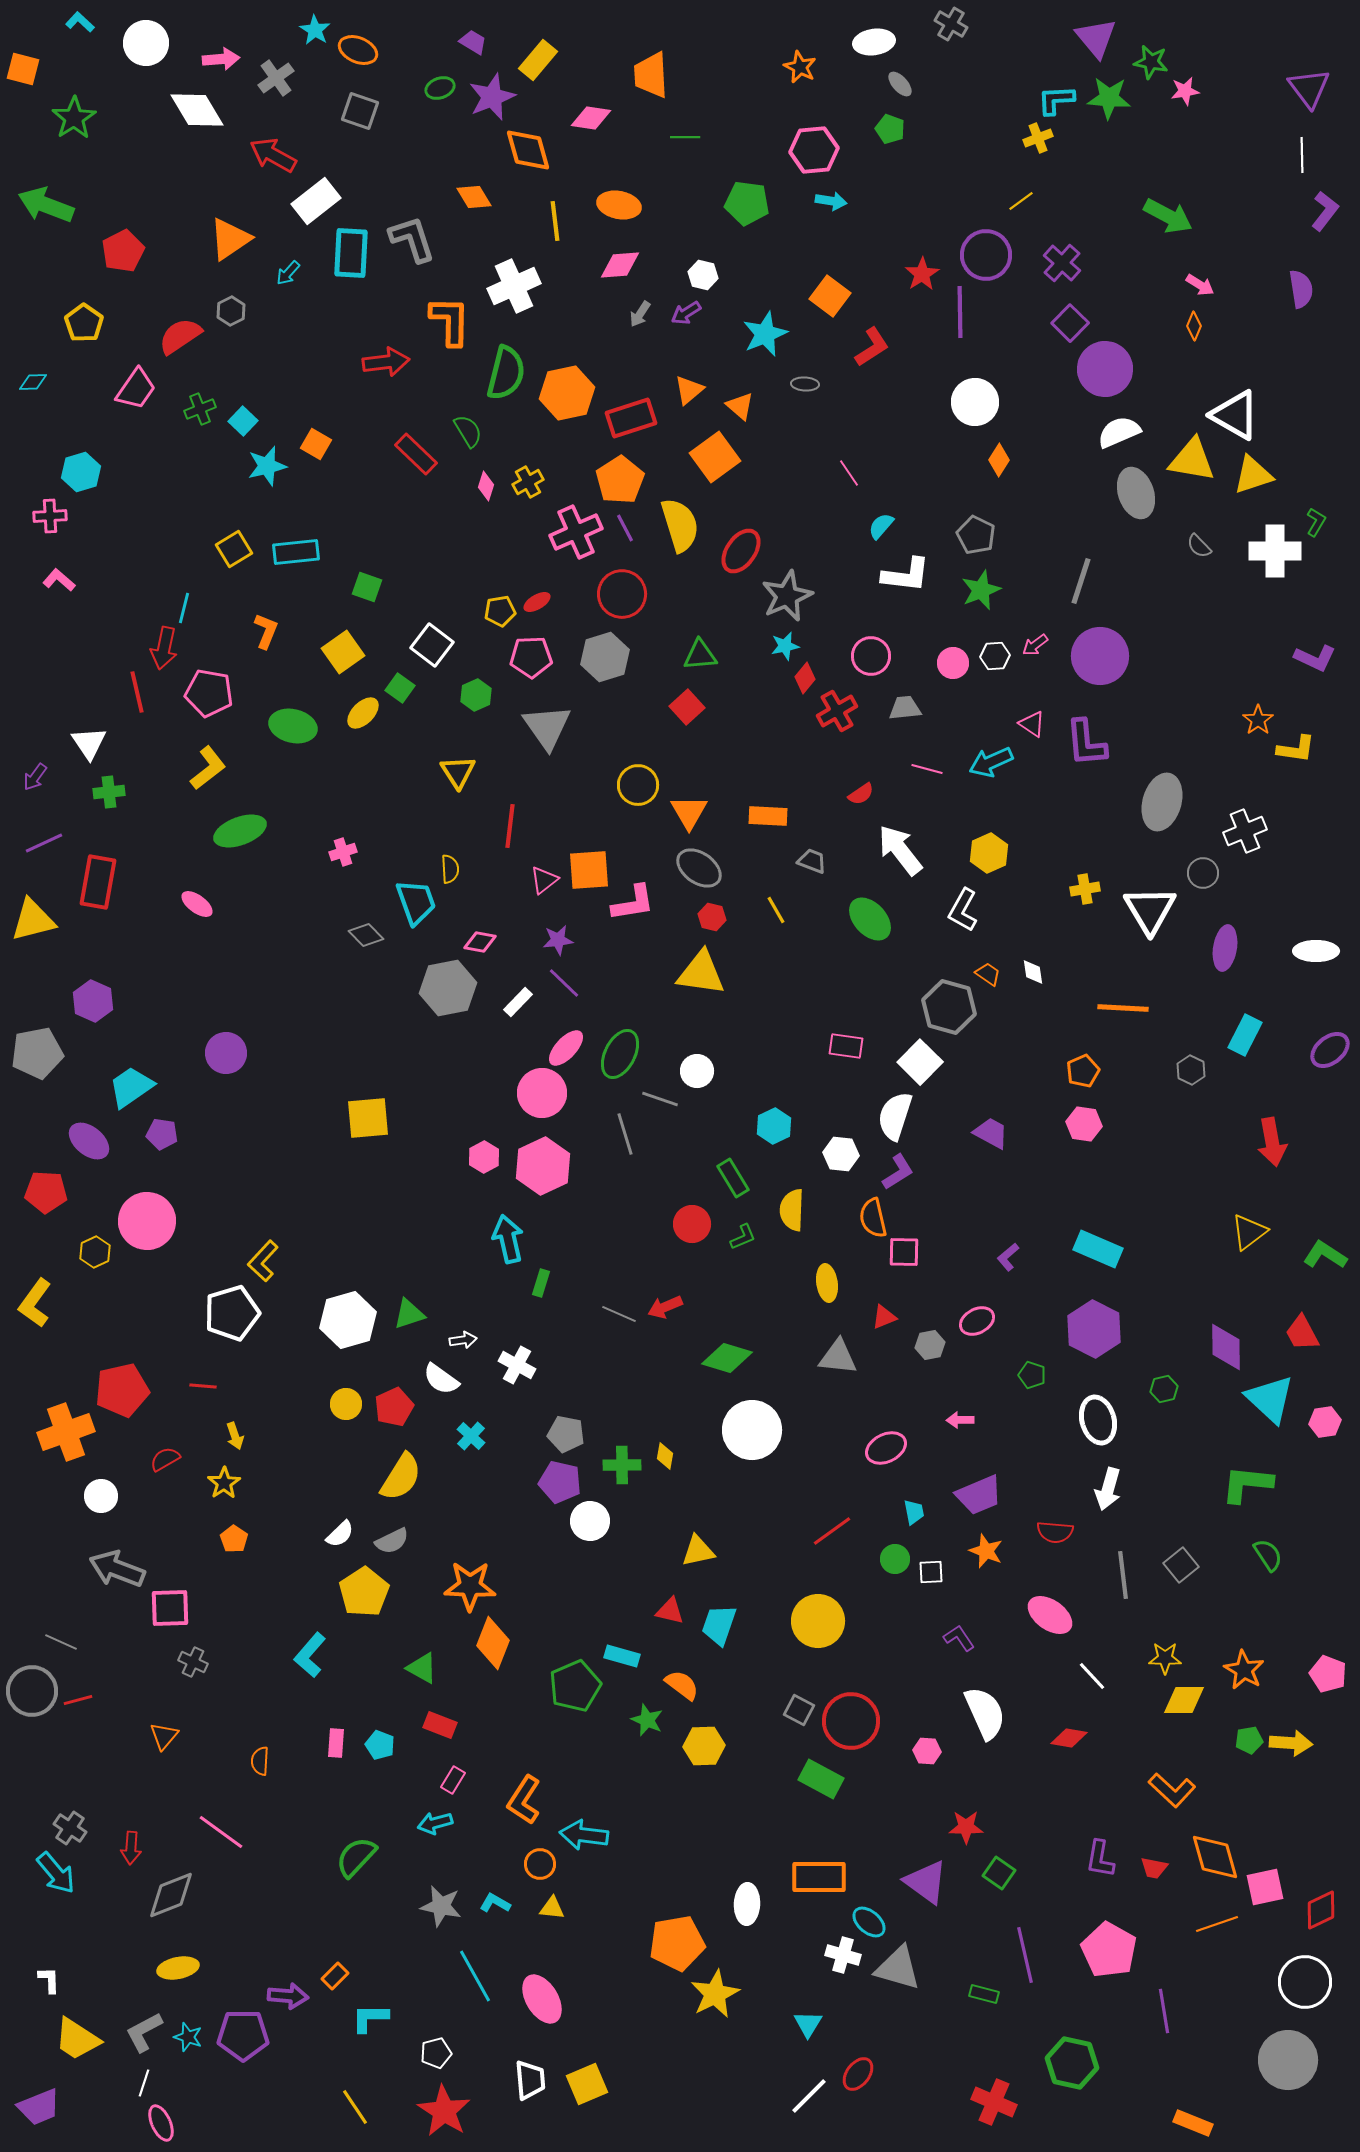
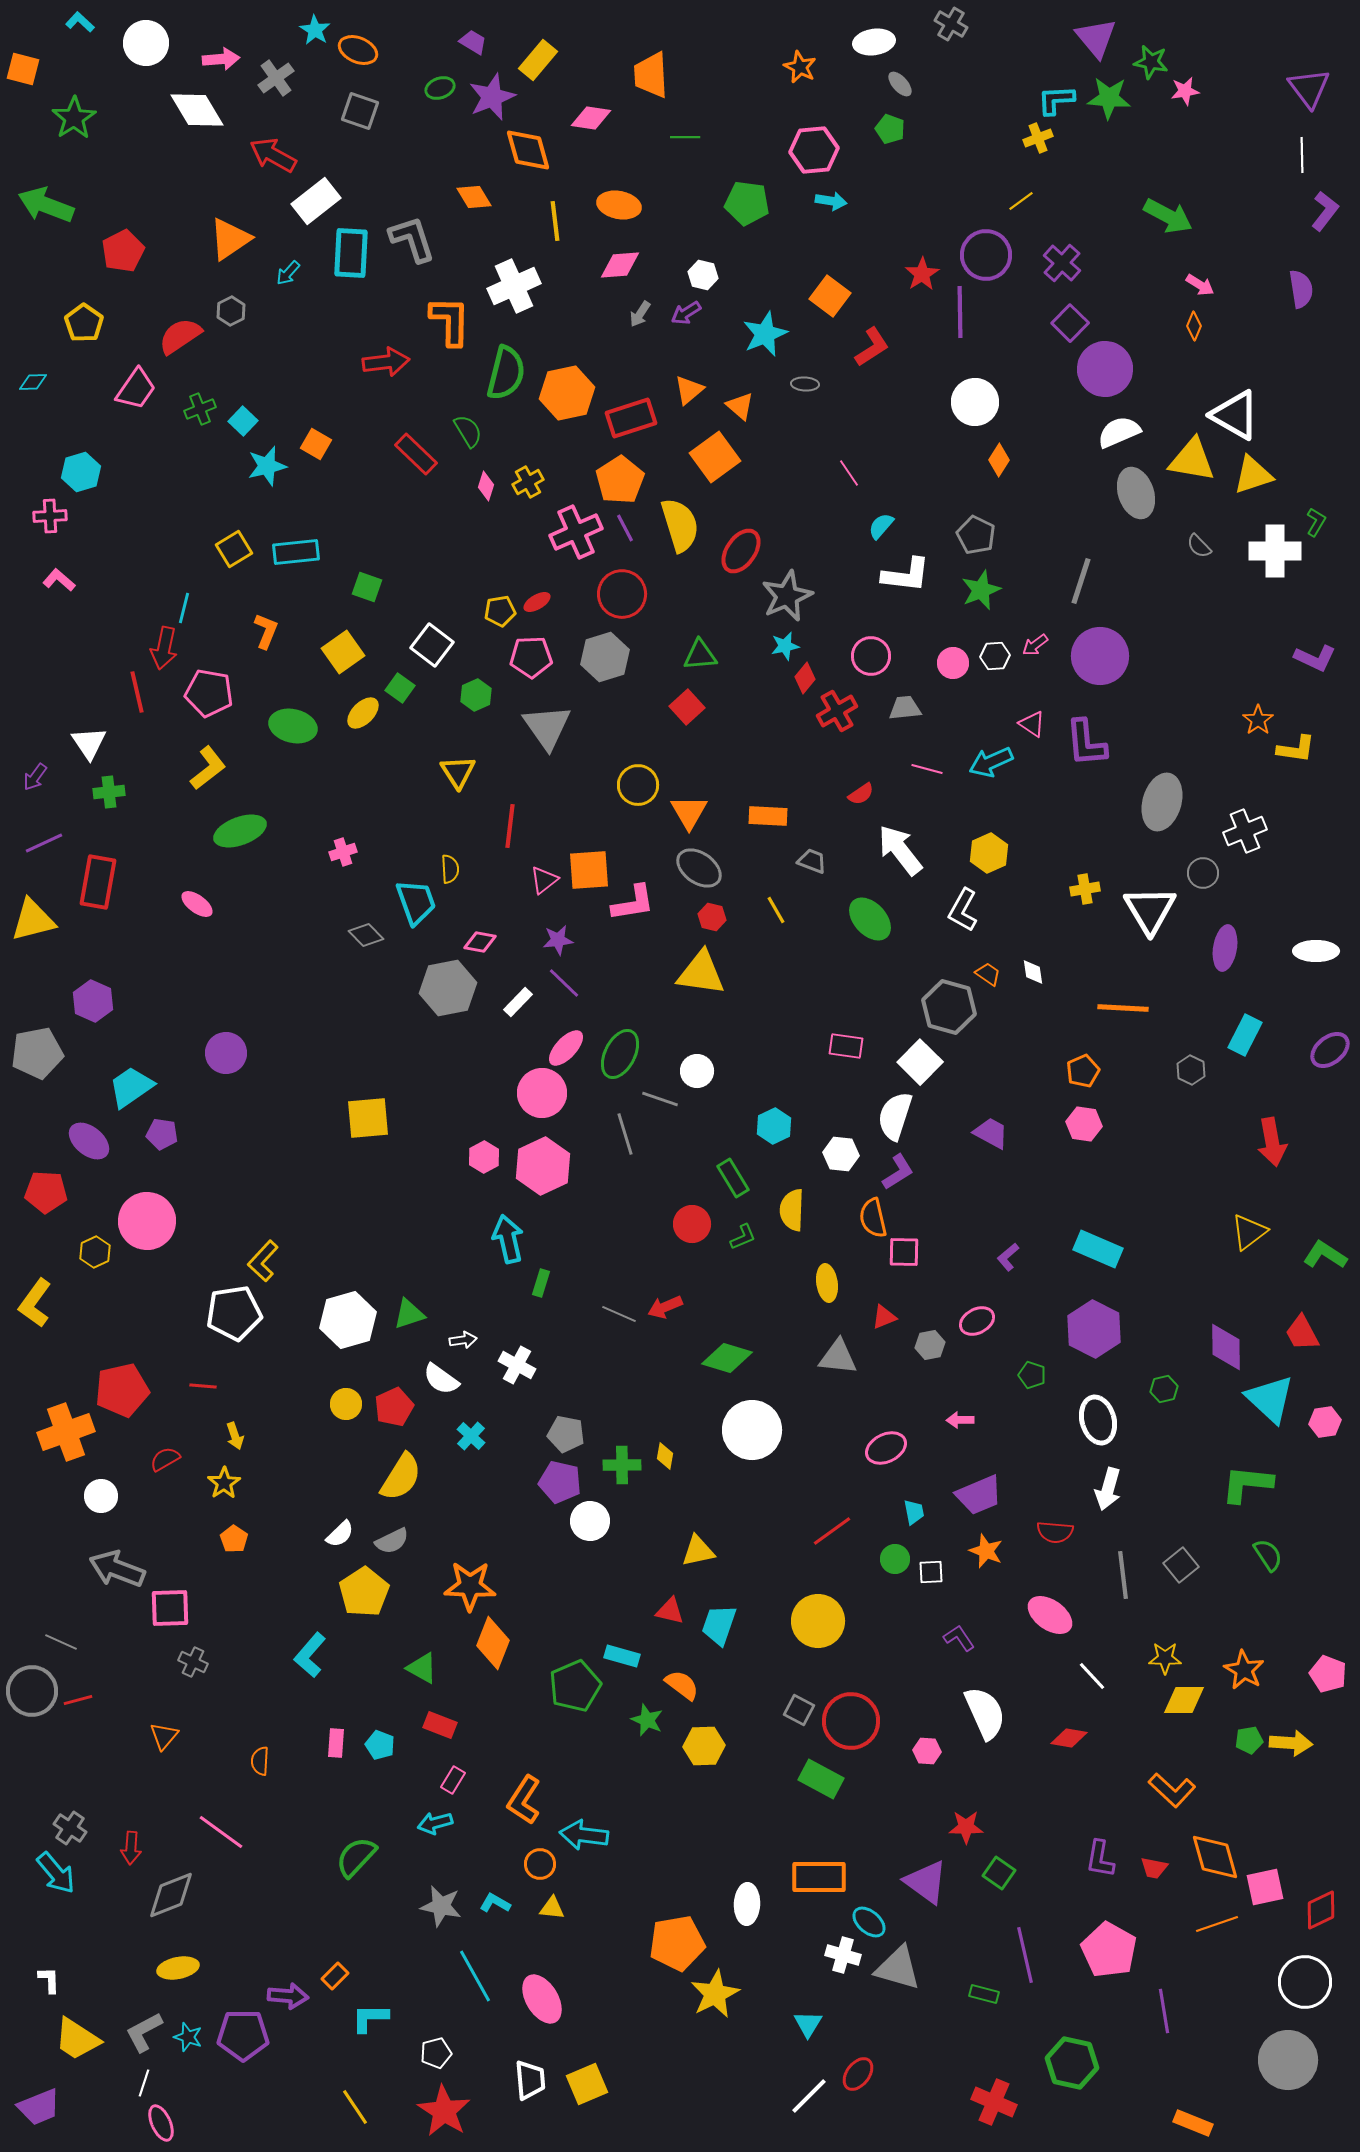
white pentagon at (232, 1313): moved 2 px right; rotated 8 degrees clockwise
